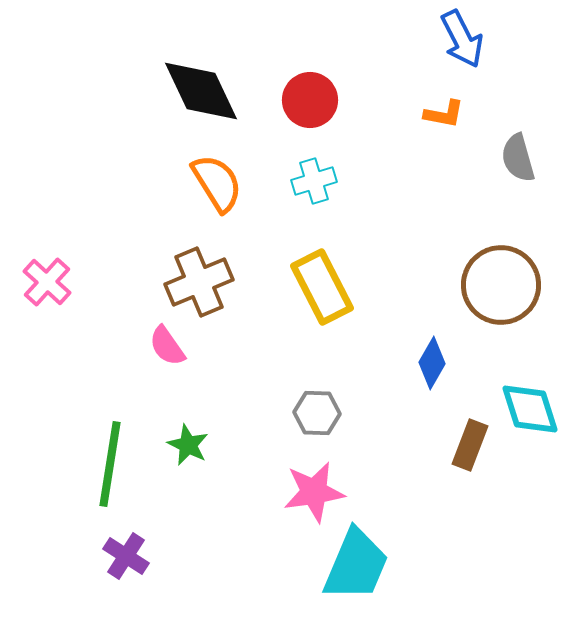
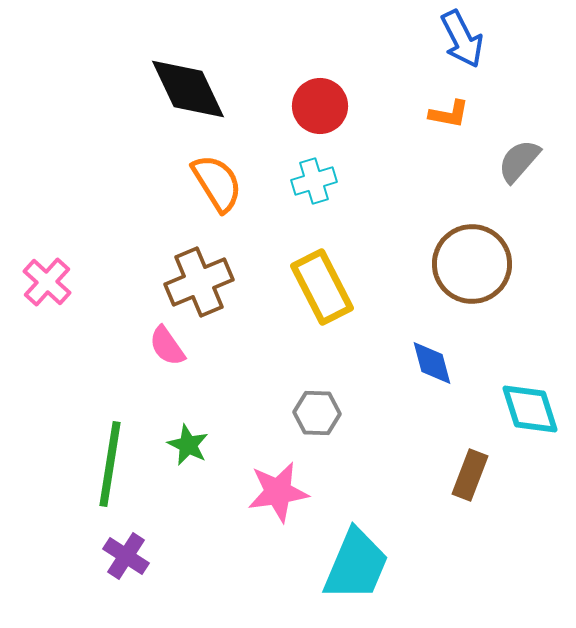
black diamond: moved 13 px left, 2 px up
red circle: moved 10 px right, 6 px down
orange L-shape: moved 5 px right
gray semicircle: moved 1 px right, 3 px down; rotated 57 degrees clockwise
brown circle: moved 29 px left, 21 px up
blue diamond: rotated 45 degrees counterclockwise
brown rectangle: moved 30 px down
pink star: moved 36 px left
